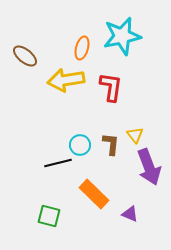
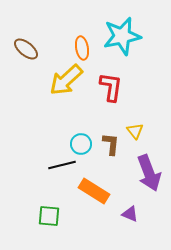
orange ellipse: rotated 25 degrees counterclockwise
brown ellipse: moved 1 px right, 7 px up
yellow arrow: rotated 33 degrees counterclockwise
yellow triangle: moved 4 px up
cyan circle: moved 1 px right, 1 px up
black line: moved 4 px right, 2 px down
purple arrow: moved 6 px down
orange rectangle: moved 3 px up; rotated 12 degrees counterclockwise
green square: rotated 10 degrees counterclockwise
